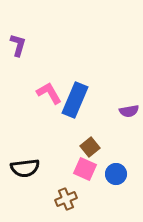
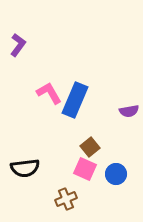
purple L-shape: rotated 20 degrees clockwise
